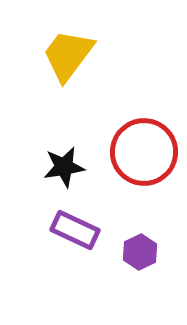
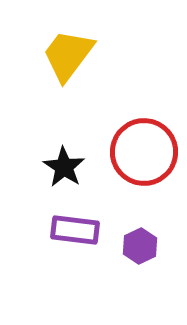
black star: rotated 30 degrees counterclockwise
purple rectangle: rotated 18 degrees counterclockwise
purple hexagon: moved 6 px up
